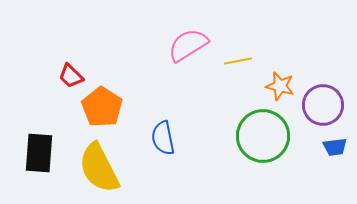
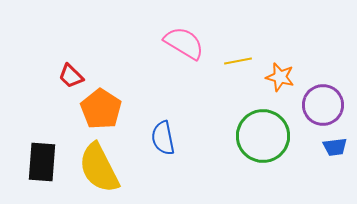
pink semicircle: moved 4 px left, 2 px up; rotated 63 degrees clockwise
orange star: moved 9 px up
orange pentagon: moved 1 px left, 2 px down
black rectangle: moved 3 px right, 9 px down
